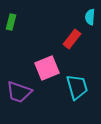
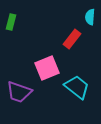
cyan trapezoid: rotated 36 degrees counterclockwise
